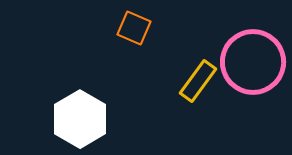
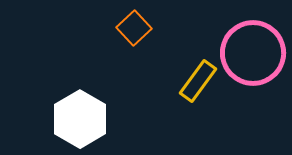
orange square: rotated 24 degrees clockwise
pink circle: moved 9 px up
